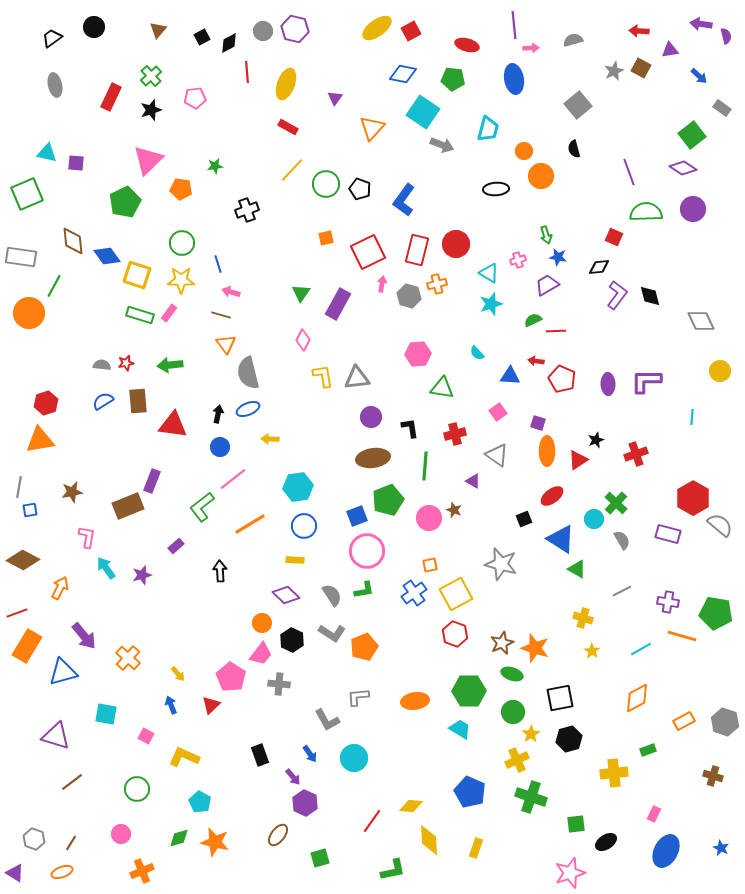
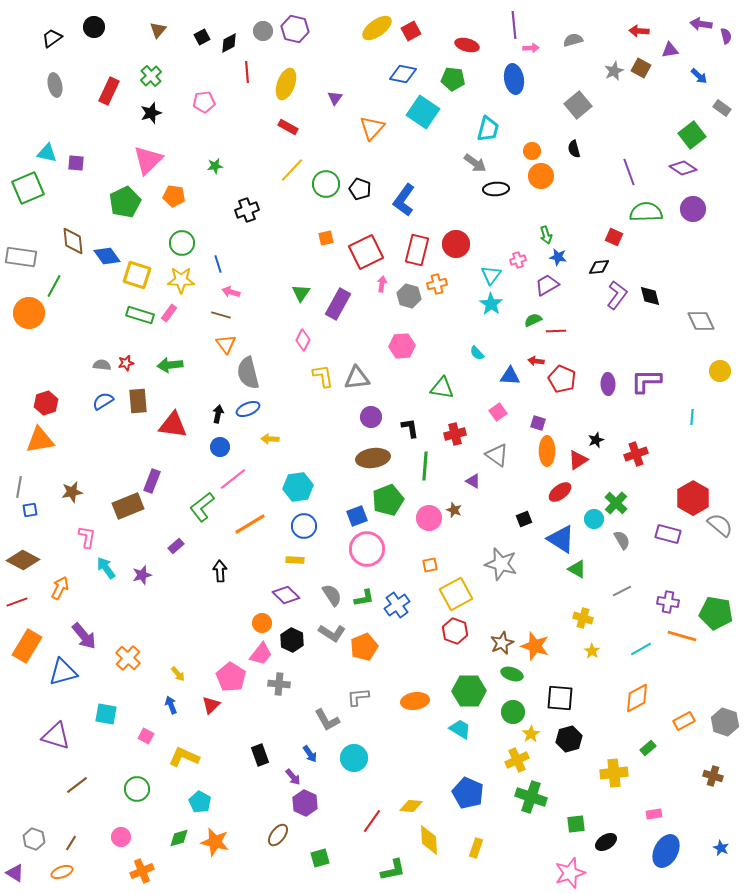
red rectangle at (111, 97): moved 2 px left, 6 px up
pink pentagon at (195, 98): moved 9 px right, 4 px down
black star at (151, 110): moved 3 px down
gray arrow at (442, 145): moved 33 px right, 18 px down; rotated 15 degrees clockwise
orange circle at (524, 151): moved 8 px right
orange pentagon at (181, 189): moved 7 px left, 7 px down
green square at (27, 194): moved 1 px right, 6 px up
red square at (368, 252): moved 2 px left
cyan triangle at (489, 273): moved 2 px right, 2 px down; rotated 35 degrees clockwise
cyan star at (491, 304): rotated 20 degrees counterclockwise
pink hexagon at (418, 354): moved 16 px left, 8 px up
red ellipse at (552, 496): moved 8 px right, 4 px up
pink circle at (367, 551): moved 2 px up
green L-shape at (364, 590): moved 8 px down
blue cross at (414, 593): moved 17 px left, 12 px down
red line at (17, 613): moved 11 px up
red hexagon at (455, 634): moved 3 px up
orange star at (535, 648): moved 2 px up
black square at (560, 698): rotated 16 degrees clockwise
green rectangle at (648, 750): moved 2 px up; rotated 21 degrees counterclockwise
brown line at (72, 782): moved 5 px right, 3 px down
blue pentagon at (470, 792): moved 2 px left, 1 px down
pink rectangle at (654, 814): rotated 56 degrees clockwise
pink circle at (121, 834): moved 3 px down
